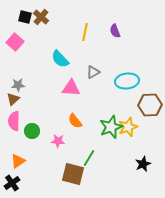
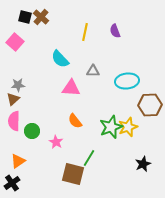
gray triangle: moved 1 px up; rotated 32 degrees clockwise
pink star: moved 2 px left, 1 px down; rotated 24 degrees clockwise
